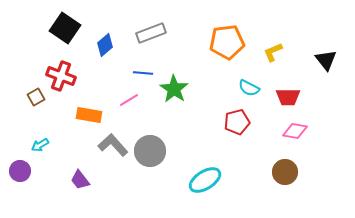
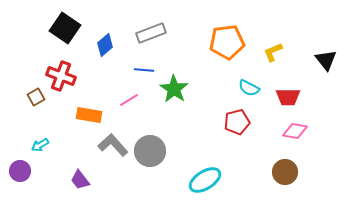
blue line: moved 1 px right, 3 px up
